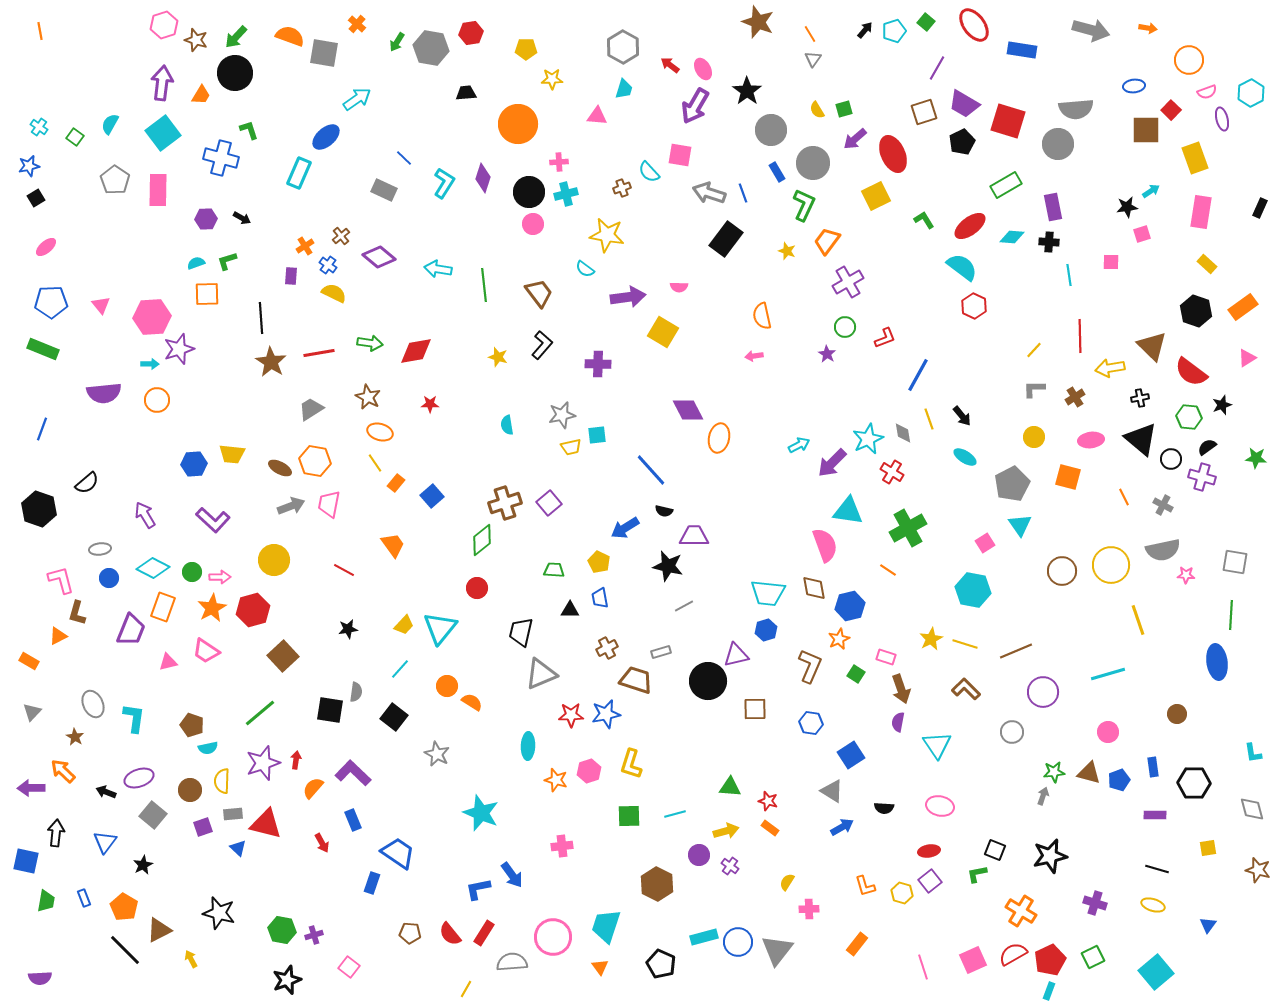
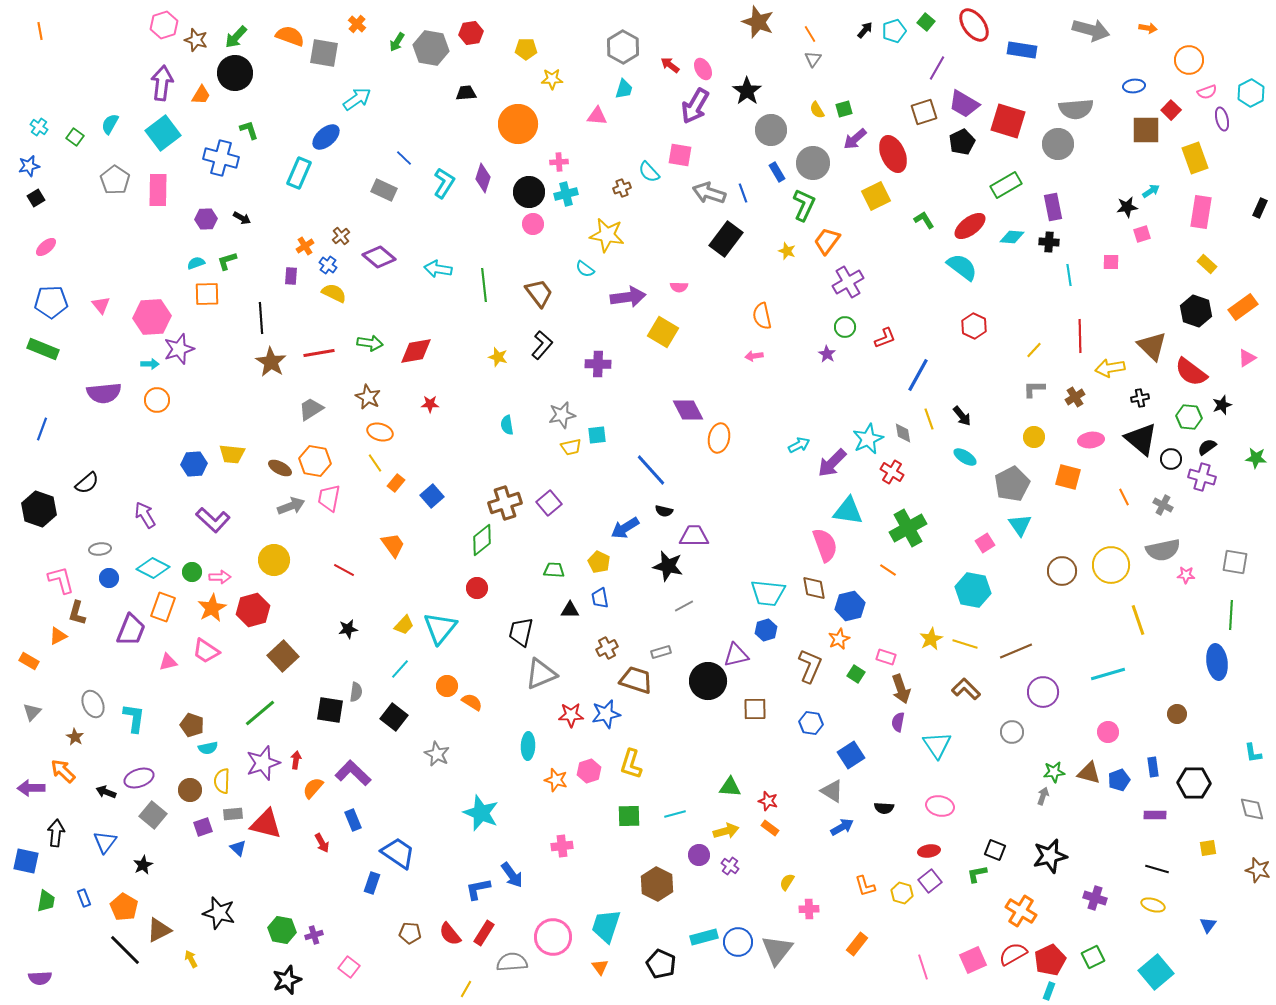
red hexagon at (974, 306): moved 20 px down
pink trapezoid at (329, 504): moved 6 px up
purple cross at (1095, 903): moved 5 px up
